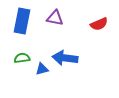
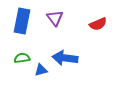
purple triangle: rotated 42 degrees clockwise
red semicircle: moved 1 px left
blue triangle: moved 1 px left, 1 px down
